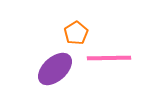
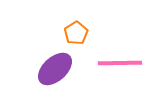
pink line: moved 11 px right, 5 px down
